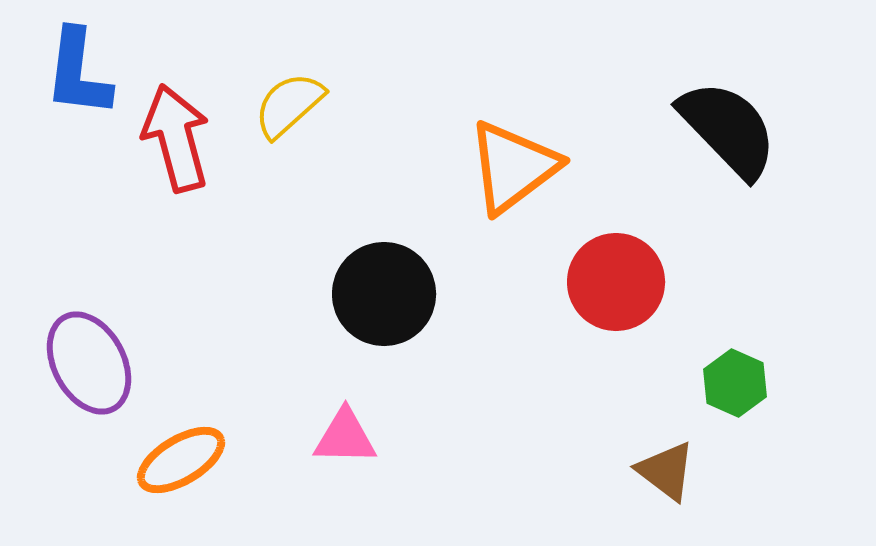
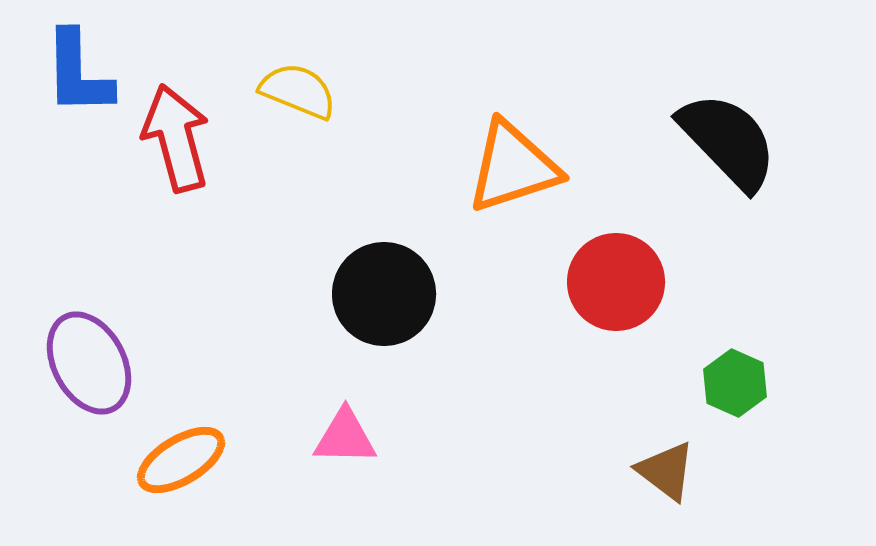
blue L-shape: rotated 8 degrees counterclockwise
yellow semicircle: moved 9 px right, 14 px up; rotated 64 degrees clockwise
black semicircle: moved 12 px down
orange triangle: rotated 19 degrees clockwise
